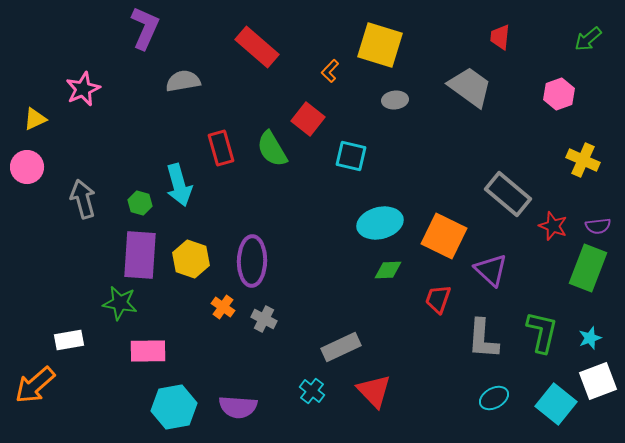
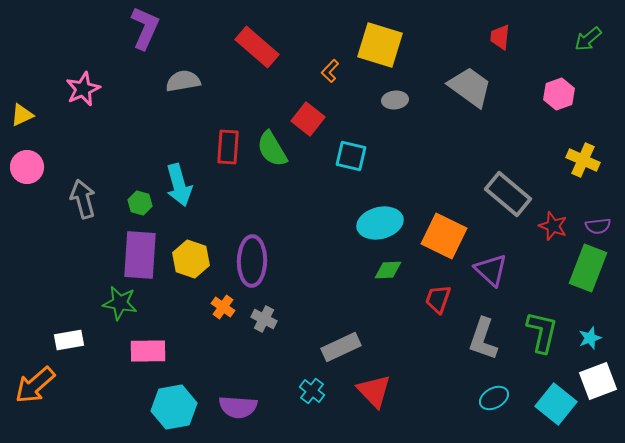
yellow triangle at (35, 119): moved 13 px left, 4 px up
red rectangle at (221, 148): moved 7 px right, 1 px up; rotated 20 degrees clockwise
gray L-shape at (483, 339): rotated 15 degrees clockwise
